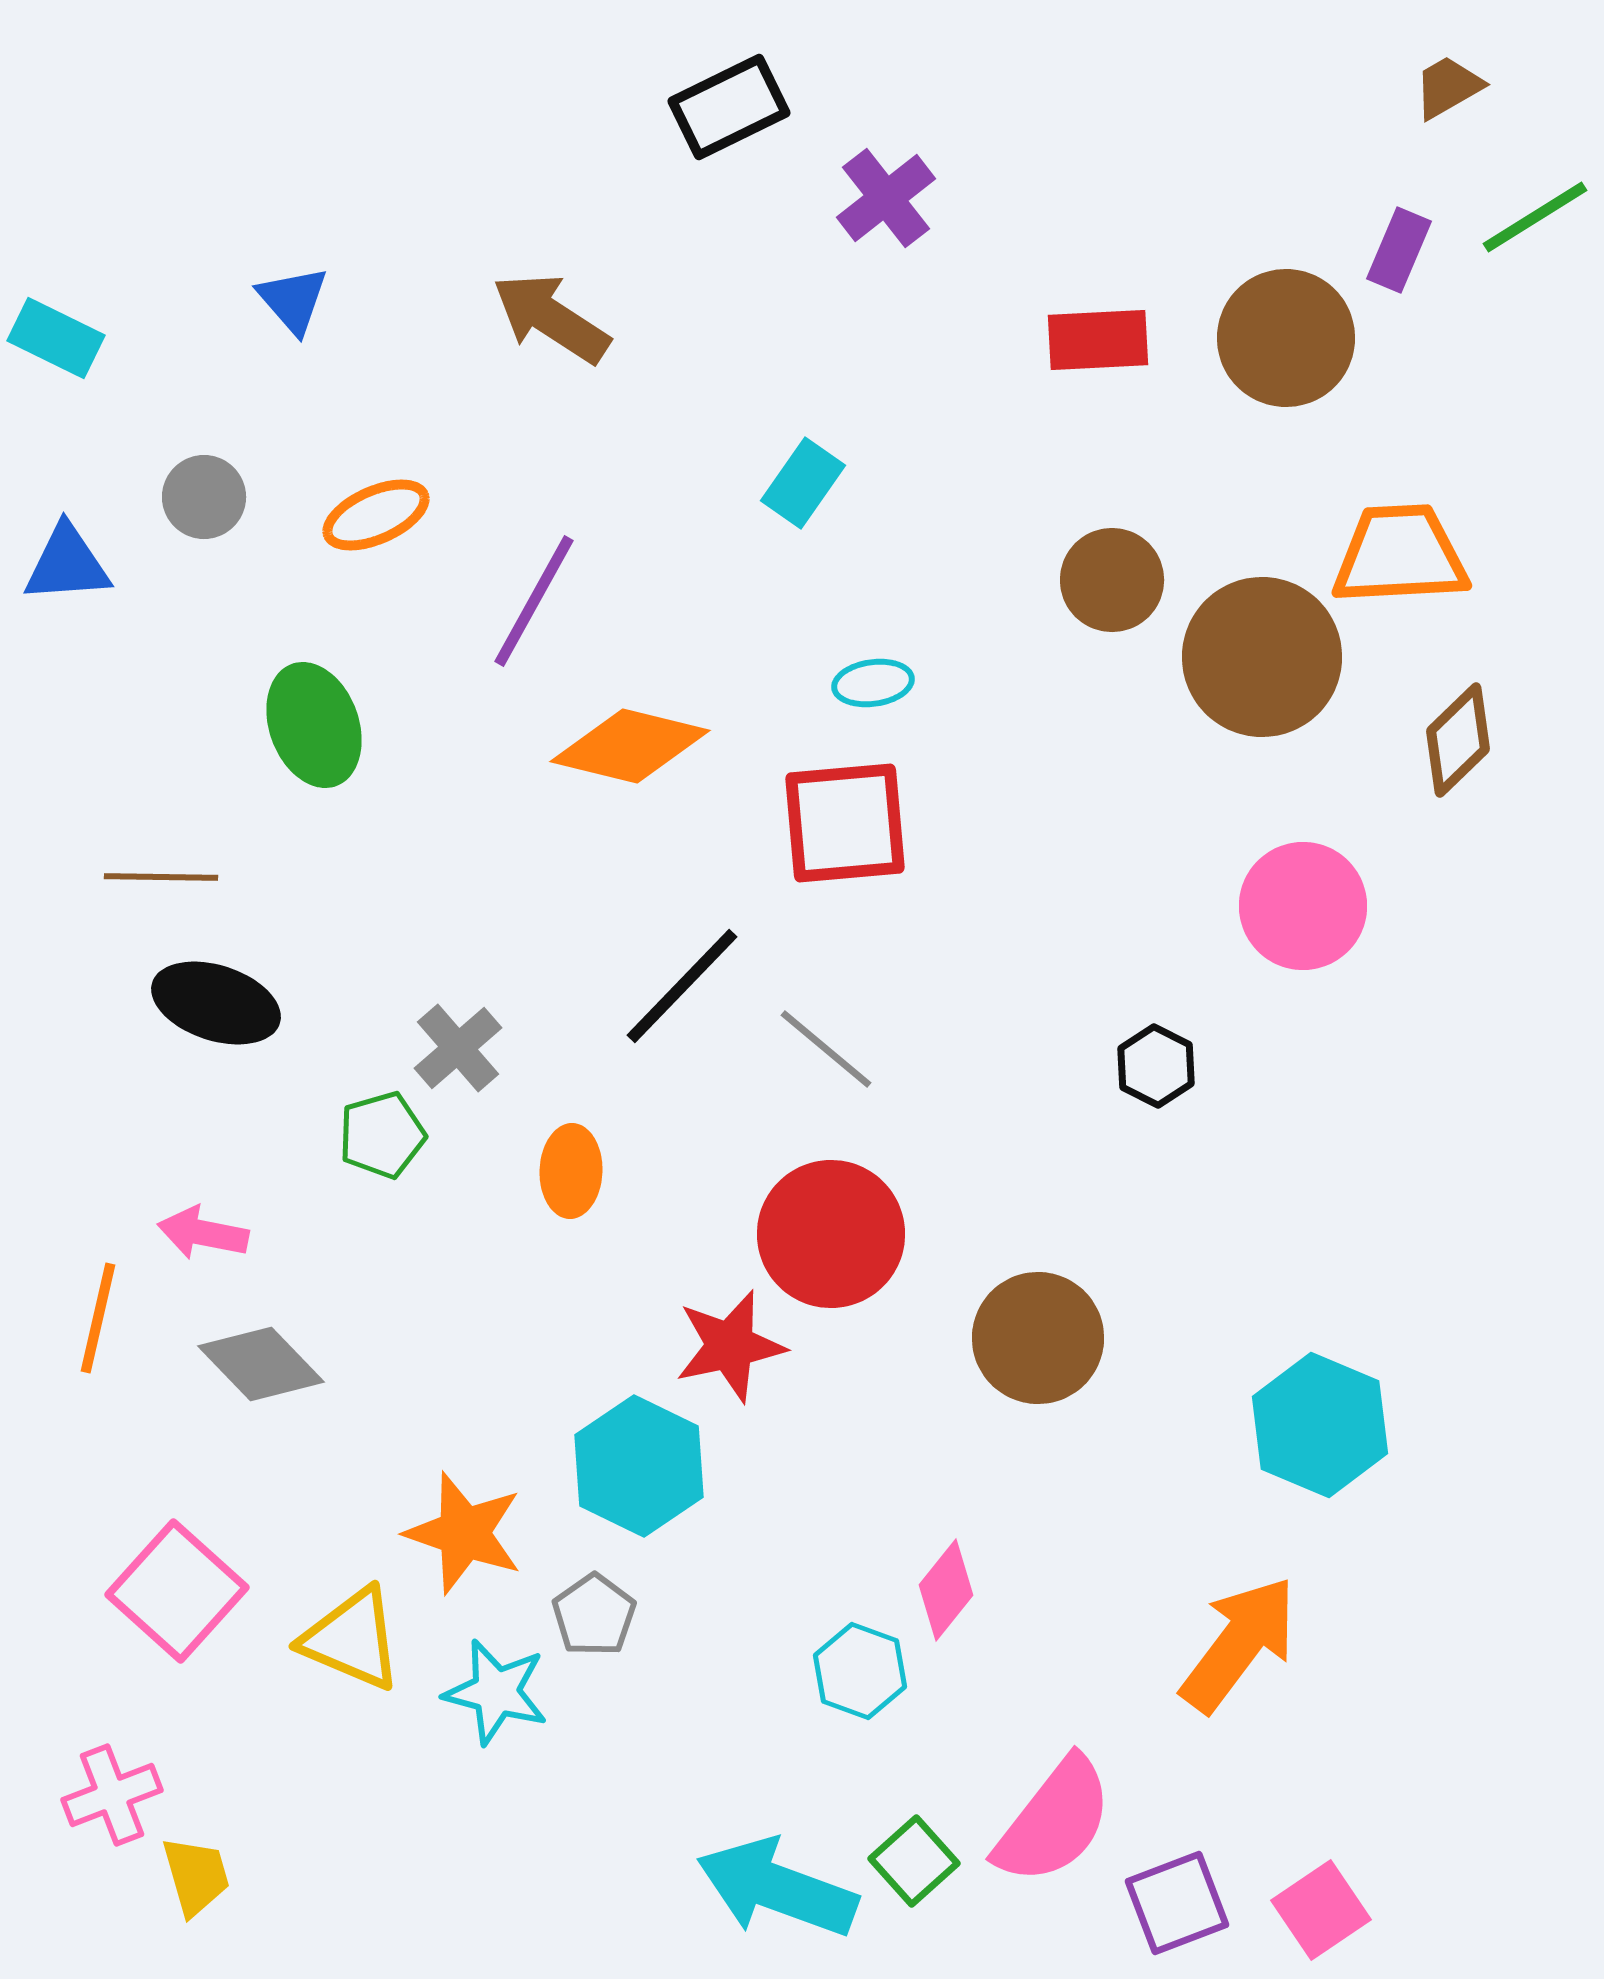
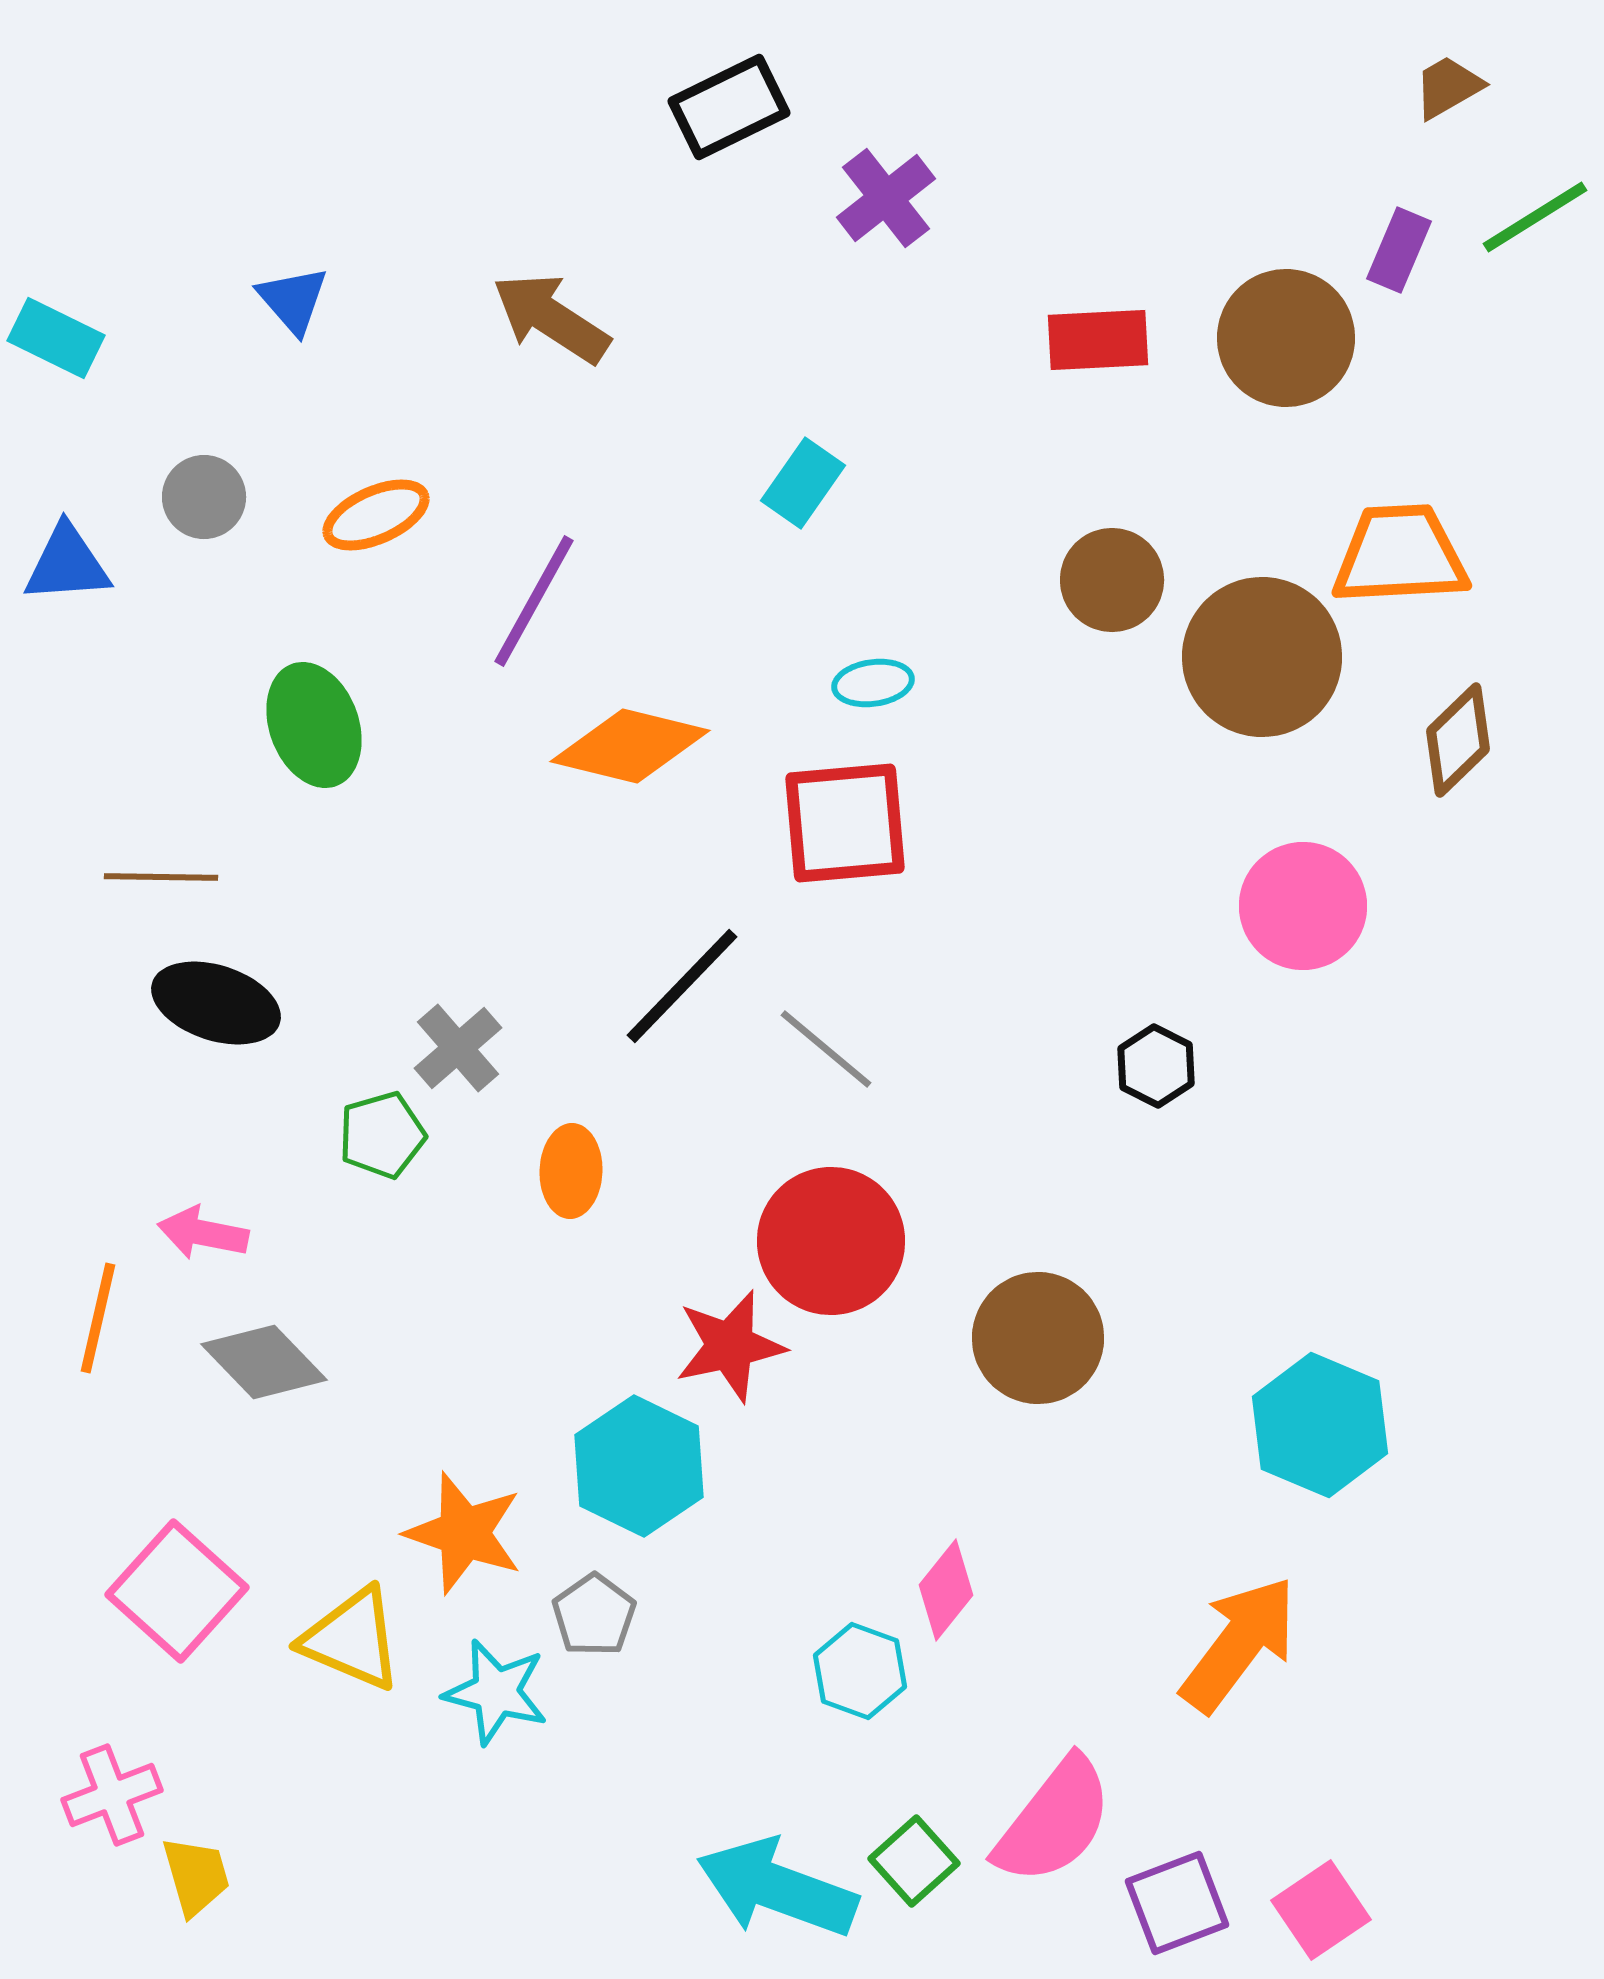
red circle at (831, 1234): moved 7 px down
gray diamond at (261, 1364): moved 3 px right, 2 px up
